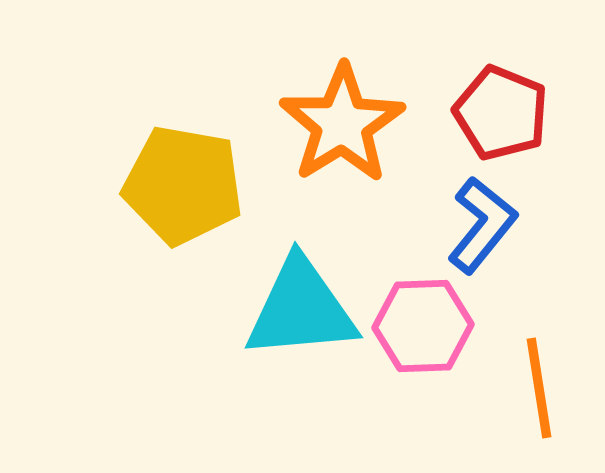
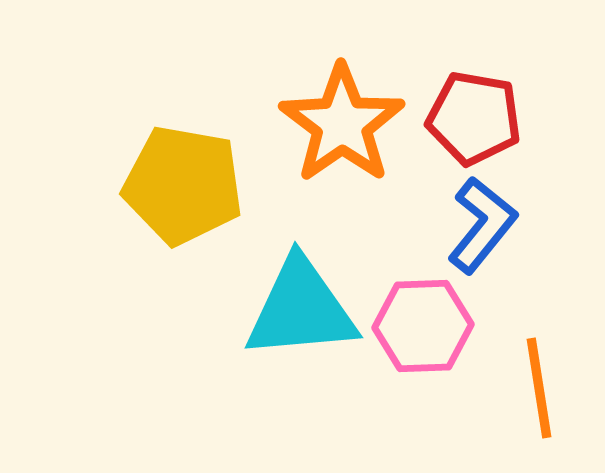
red pentagon: moved 27 px left, 5 px down; rotated 12 degrees counterclockwise
orange star: rotated 3 degrees counterclockwise
